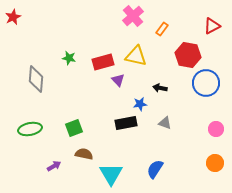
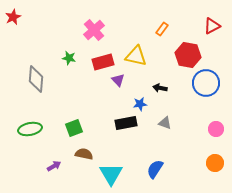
pink cross: moved 39 px left, 14 px down
